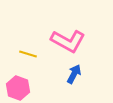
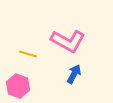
pink hexagon: moved 2 px up
